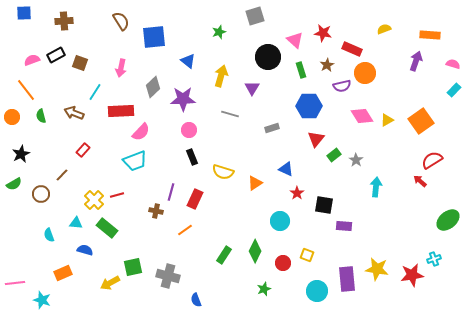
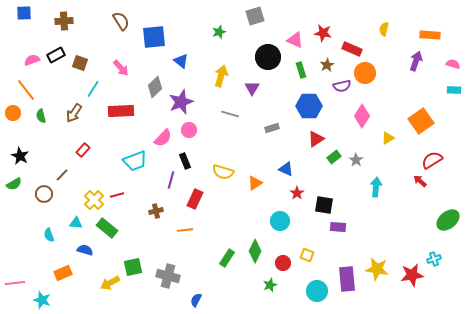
yellow semicircle at (384, 29): rotated 56 degrees counterclockwise
pink triangle at (295, 40): rotated 18 degrees counterclockwise
blue triangle at (188, 61): moved 7 px left
pink arrow at (121, 68): rotated 54 degrees counterclockwise
gray diamond at (153, 87): moved 2 px right
cyan rectangle at (454, 90): rotated 48 degrees clockwise
cyan line at (95, 92): moved 2 px left, 3 px up
purple star at (183, 99): moved 2 px left, 3 px down; rotated 20 degrees counterclockwise
brown arrow at (74, 113): rotated 78 degrees counterclockwise
pink diamond at (362, 116): rotated 65 degrees clockwise
orange circle at (12, 117): moved 1 px right, 4 px up
yellow triangle at (387, 120): moved 1 px right, 18 px down
pink semicircle at (141, 132): moved 22 px right, 6 px down
red triangle at (316, 139): rotated 18 degrees clockwise
black star at (21, 154): moved 1 px left, 2 px down; rotated 18 degrees counterclockwise
green rectangle at (334, 155): moved 2 px down
black rectangle at (192, 157): moved 7 px left, 4 px down
purple line at (171, 192): moved 12 px up
brown circle at (41, 194): moved 3 px right
brown cross at (156, 211): rotated 24 degrees counterclockwise
purple rectangle at (344, 226): moved 6 px left, 1 px down
orange line at (185, 230): rotated 28 degrees clockwise
green rectangle at (224, 255): moved 3 px right, 3 px down
green star at (264, 289): moved 6 px right, 4 px up
blue semicircle at (196, 300): rotated 48 degrees clockwise
